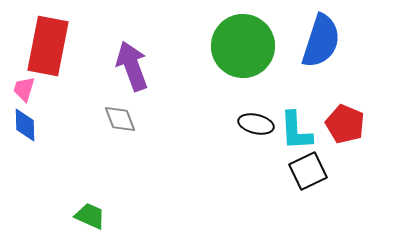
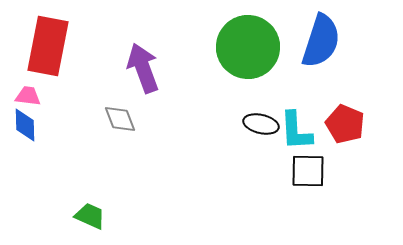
green circle: moved 5 px right, 1 px down
purple arrow: moved 11 px right, 2 px down
pink trapezoid: moved 4 px right, 7 px down; rotated 80 degrees clockwise
black ellipse: moved 5 px right
black square: rotated 27 degrees clockwise
